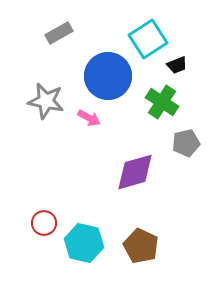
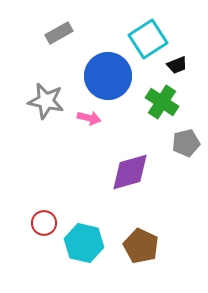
pink arrow: rotated 15 degrees counterclockwise
purple diamond: moved 5 px left
